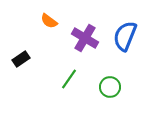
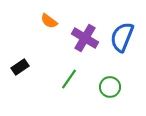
blue semicircle: moved 3 px left, 1 px down
black rectangle: moved 1 px left, 8 px down
